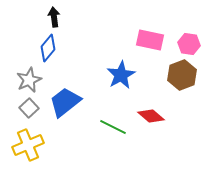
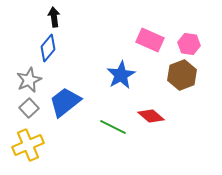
pink rectangle: rotated 12 degrees clockwise
